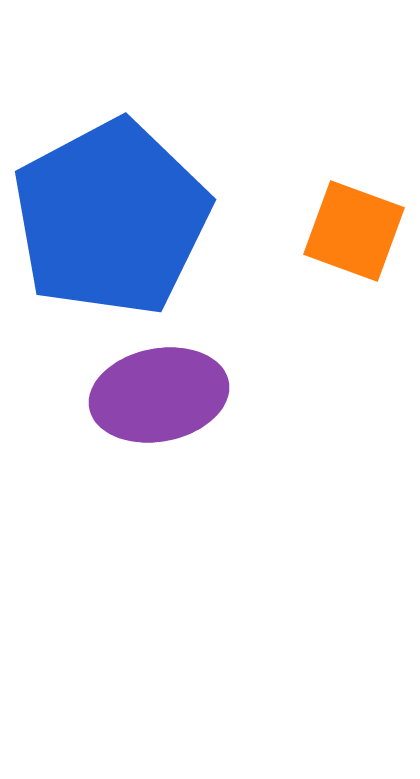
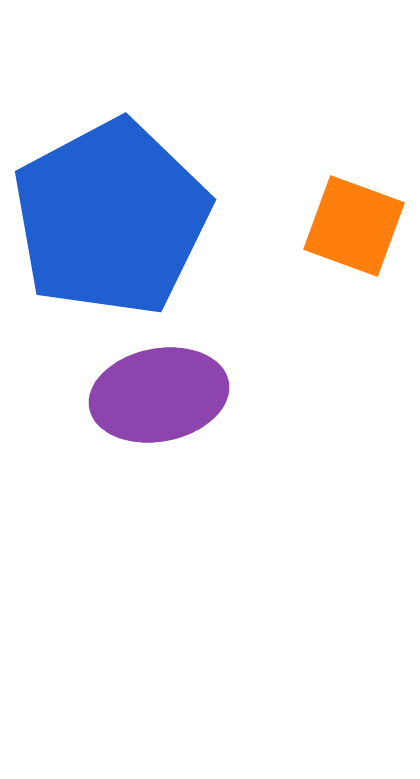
orange square: moved 5 px up
